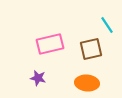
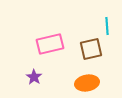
cyan line: moved 1 px down; rotated 30 degrees clockwise
purple star: moved 4 px left, 1 px up; rotated 21 degrees clockwise
orange ellipse: rotated 15 degrees counterclockwise
